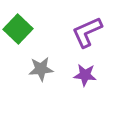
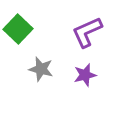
gray star: rotated 20 degrees clockwise
purple star: rotated 20 degrees counterclockwise
